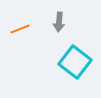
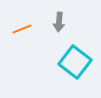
orange line: moved 2 px right
